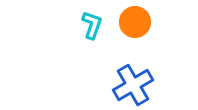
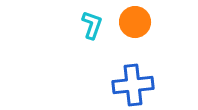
blue cross: rotated 24 degrees clockwise
